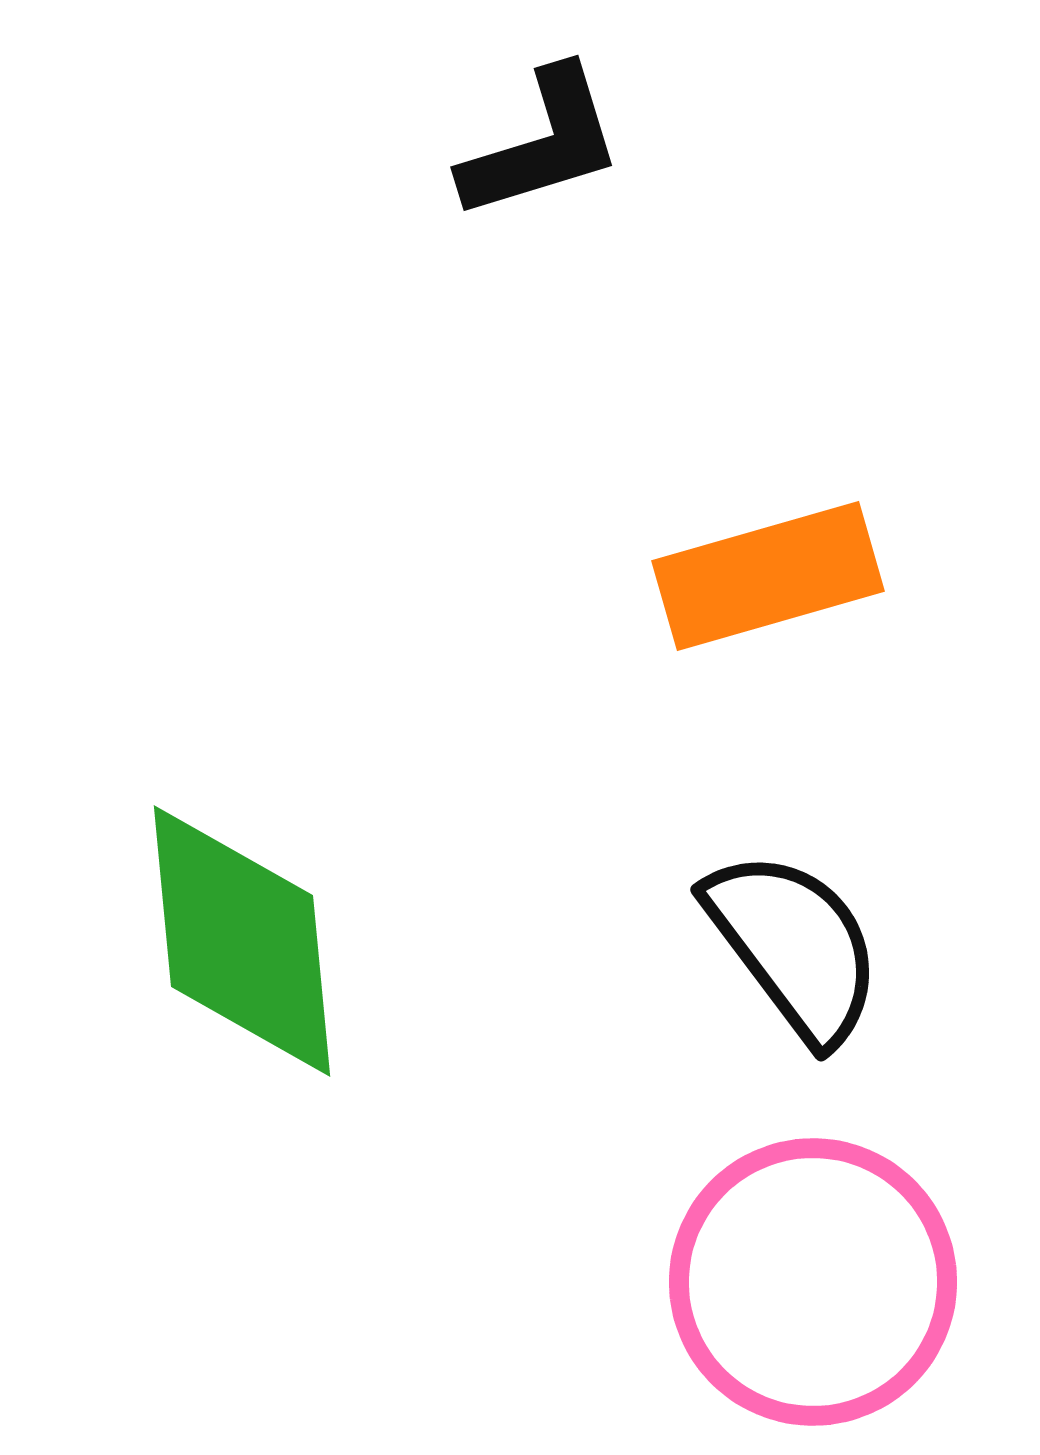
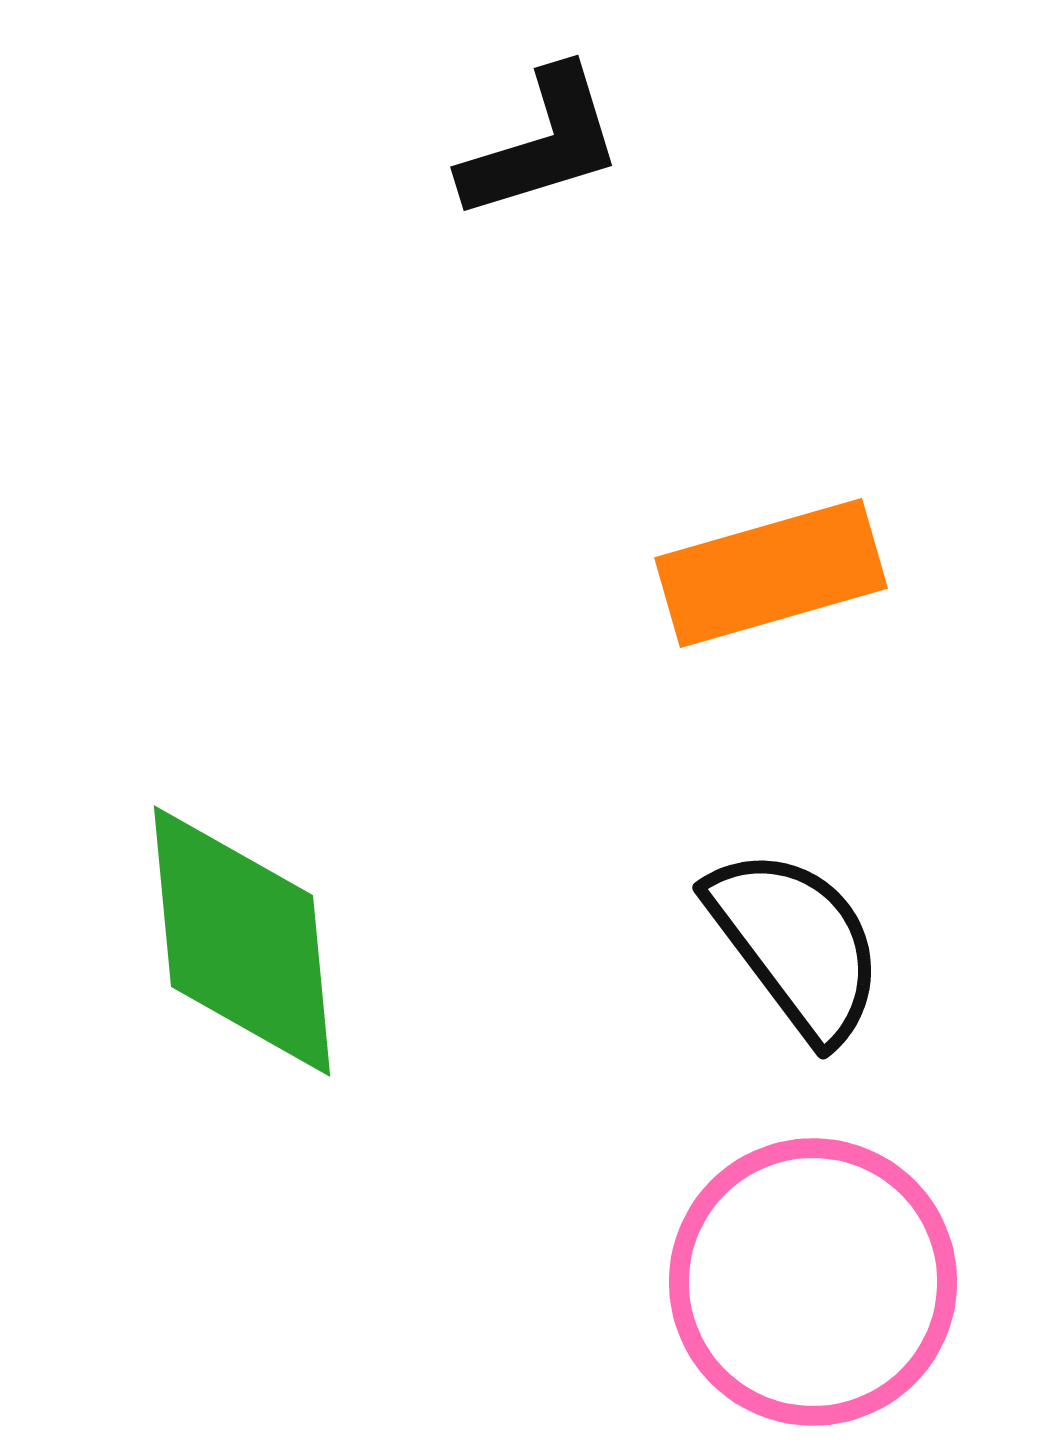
orange rectangle: moved 3 px right, 3 px up
black semicircle: moved 2 px right, 2 px up
